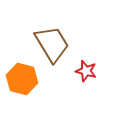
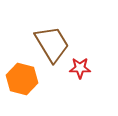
red star: moved 6 px left, 3 px up; rotated 15 degrees counterclockwise
